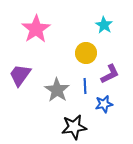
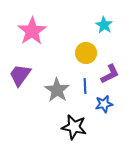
pink star: moved 4 px left, 2 px down
black star: rotated 20 degrees clockwise
